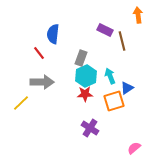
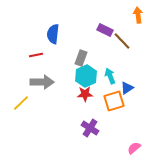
brown line: rotated 30 degrees counterclockwise
red line: moved 3 px left, 2 px down; rotated 64 degrees counterclockwise
